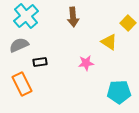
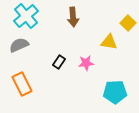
yellow triangle: rotated 24 degrees counterclockwise
black rectangle: moved 19 px right; rotated 48 degrees counterclockwise
cyan pentagon: moved 4 px left
